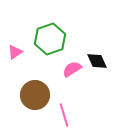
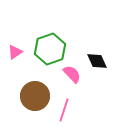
green hexagon: moved 10 px down
pink semicircle: moved 5 px down; rotated 78 degrees clockwise
brown circle: moved 1 px down
pink line: moved 5 px up; rotated 35 degrees clockwise
